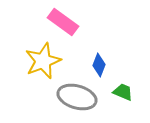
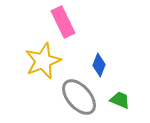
pink rectangle: rotated 28 degrees clockwise
green trapezoid: moved 3 px left, 8 px down
gray ellipse: moved 2 px right; rotated 33 degrees clockwise
